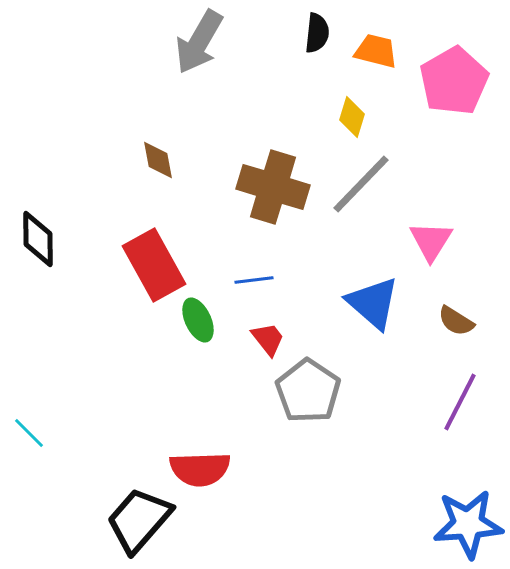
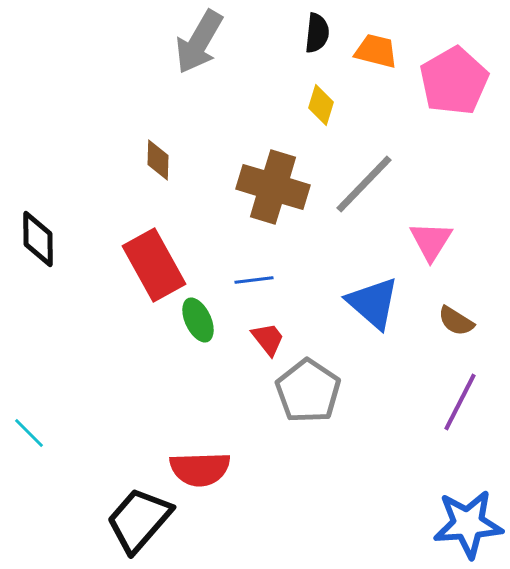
yellow diamond: moved 31 px left, 12 px up
brown diamond: rotated 12 degrees clockwise
gray line: moved 3 px right
